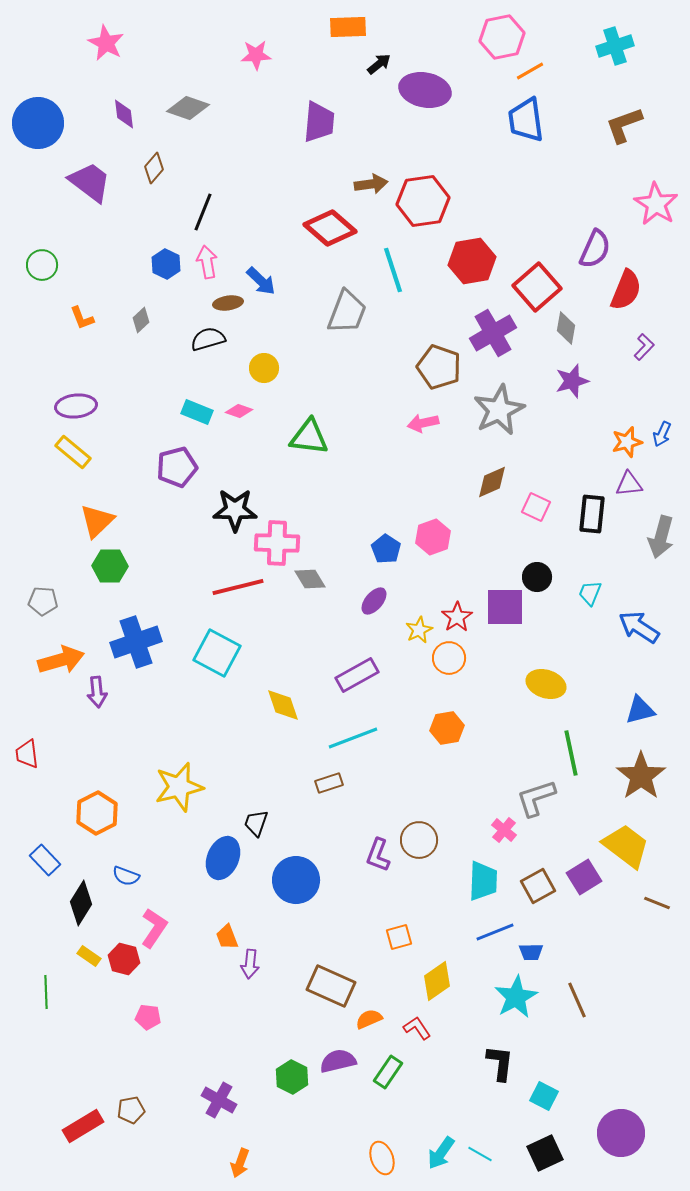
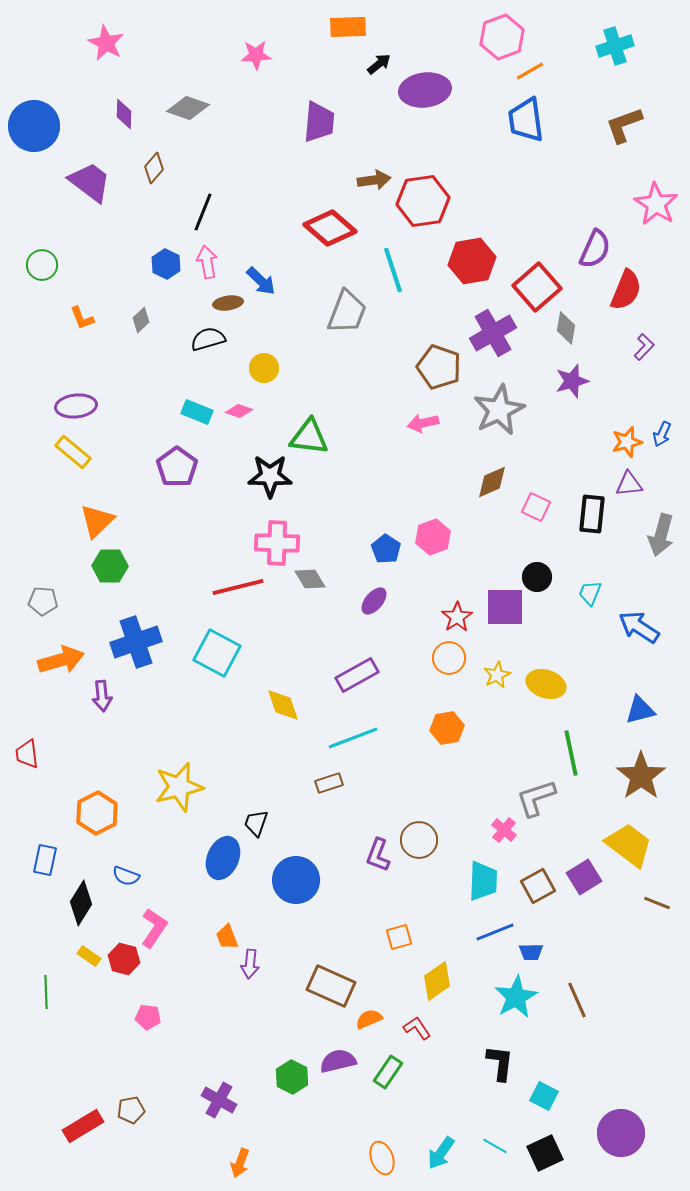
pink hexagon at (502, 37): rotated 9 degrees counterclockwise
purple ellipse at (425, 90): rotated 18 degrees counterclockwise
purple diamond at (124, 114): rotated 8 degrees clockwise
blue circle at (38, 123): moved 4 px left, 3 px down
brown arrow at (371, 184): moved 3 px right, 4 px up
purple pentagon at (177, 467): rotated 21 degrees counterclockwise
black star at (235, 510): moved 35 px right, 34 px up
gray arrow at (661, 537): moved 2 px up
yellow star at (419, 630): moved 78 px right, 45 px down
purple arrow at (97, 692): moved 5 px right, 4 px down
yellow trapezoid at (626, 846): moved 3 px right, 1 px up
blue rectangle at (45, 860): rotated 56 degrees clockwise
cyan line at (480, 1154): moved 15 px right, 8 px up
